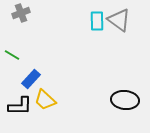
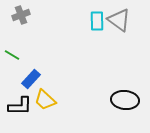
gray cross: moved 2 px down
